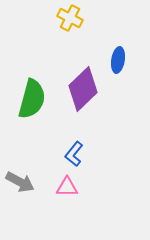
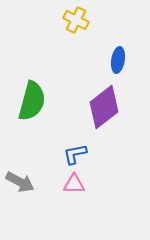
yellow cross: moved 6 px right, 2 px down
purple diamond: moved 21 px right, 18 px down; rotated 6 degrees clockwise
green semicircle: moved 2 px down
blue L-shape: moved 1 px right; rotated 40 degrees clockwise
pink triangle: moved 7 px right, 3 px up
